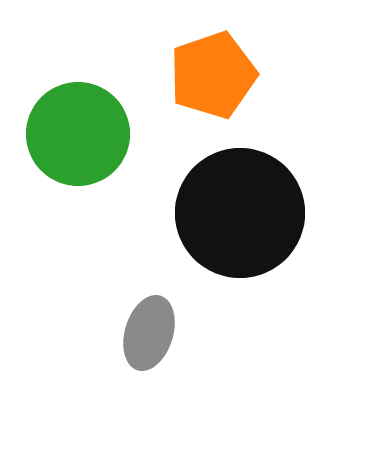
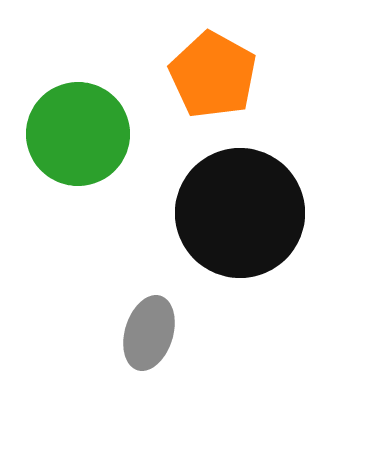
orange pentagon: rotated 24 degrees counterclockwise
